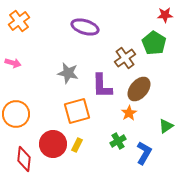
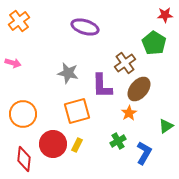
brown cross: moved 5 px down
orange circle: moved 7 px right
